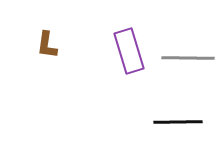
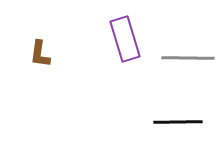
brown L-shape: moved 7 px left, 9 px down
purple rectangle: moved 4 px left, 12 px up
